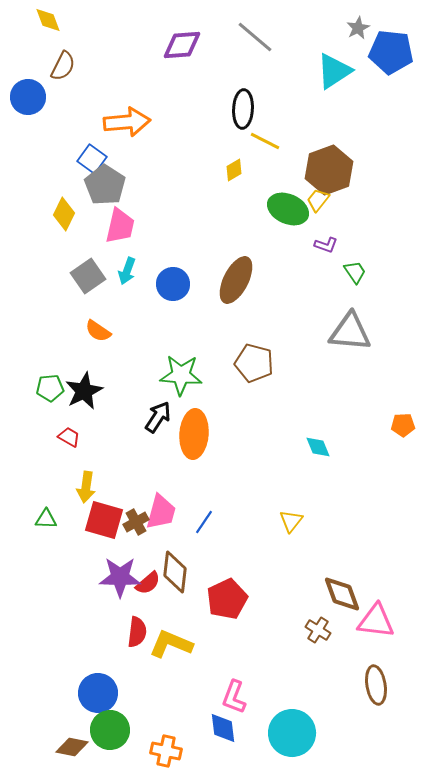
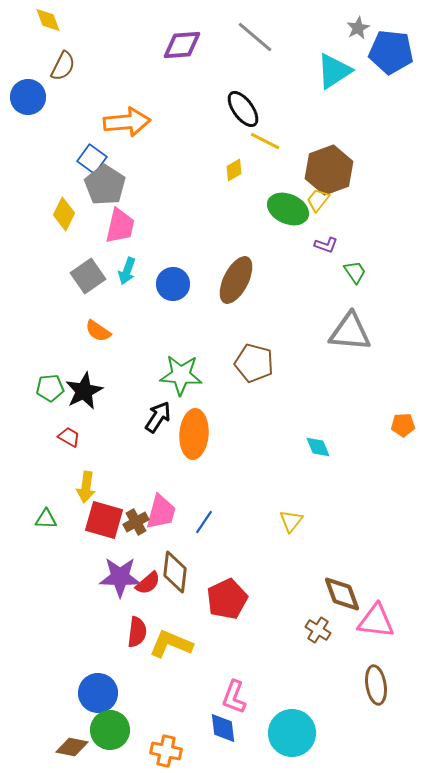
black ellipse at (243, 109): rotated 39 degrees counterclockwise
